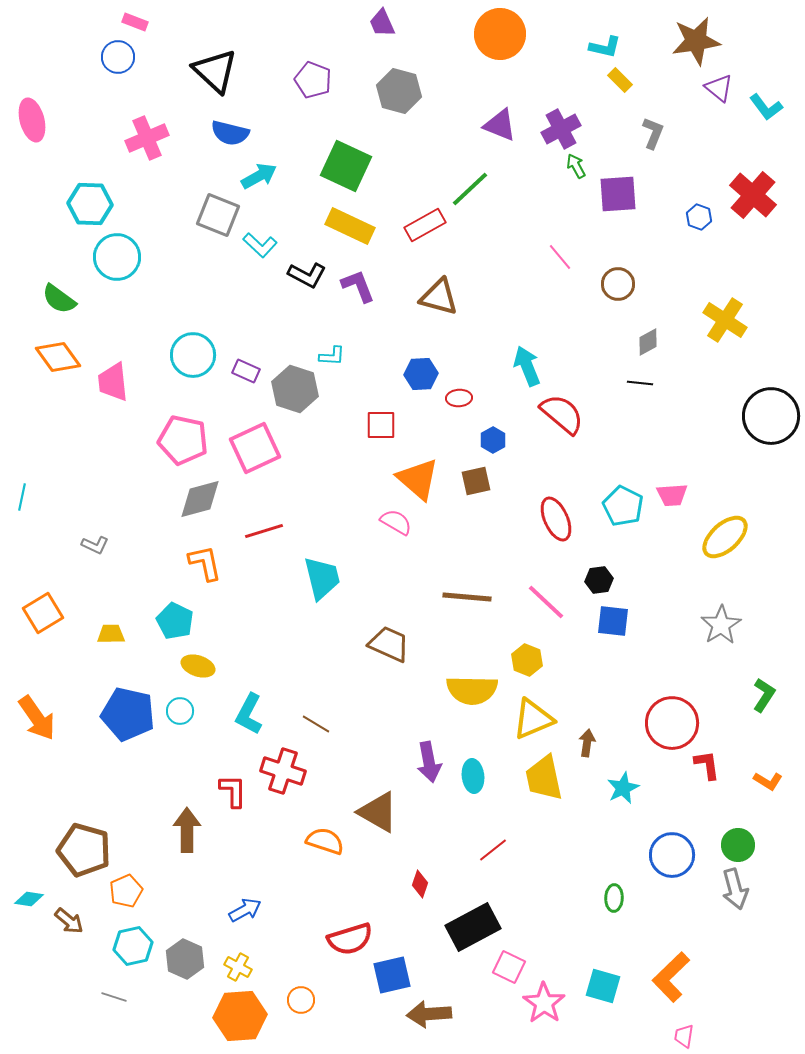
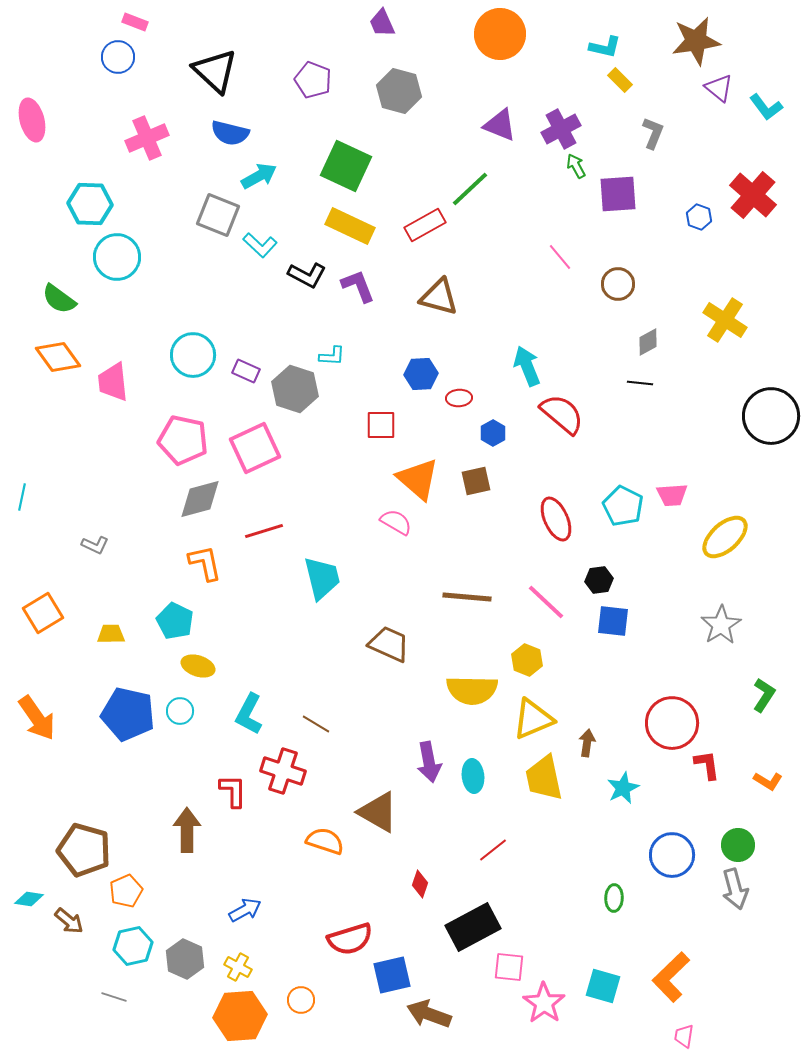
blue hexagon at (493, 440): moved 7 px up
pink square at (509, 967): rotated 20 degrees counterclockwise
brown arrow at (429, 1014): rotated 24 degrees clockwise
